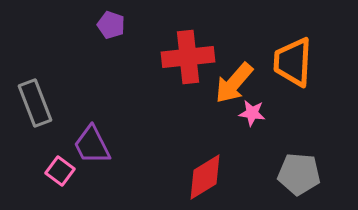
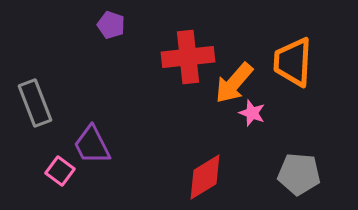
pink star: rotated 12 degrees clockwise
